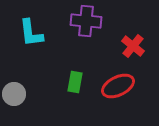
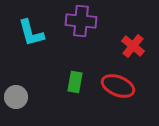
purple cross: moved 5 px left
cyan L-shape: rotated 8 degrees counterclockwise
red ellipse: rotated 48 degrees clockwise
gray circle: moved 2 px right, 3 px down
